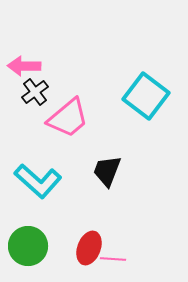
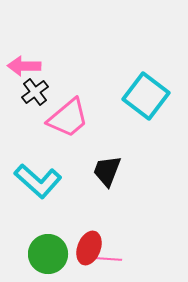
green circle: moved 20 px right, 8 px down
pink line: moved 4 px left
